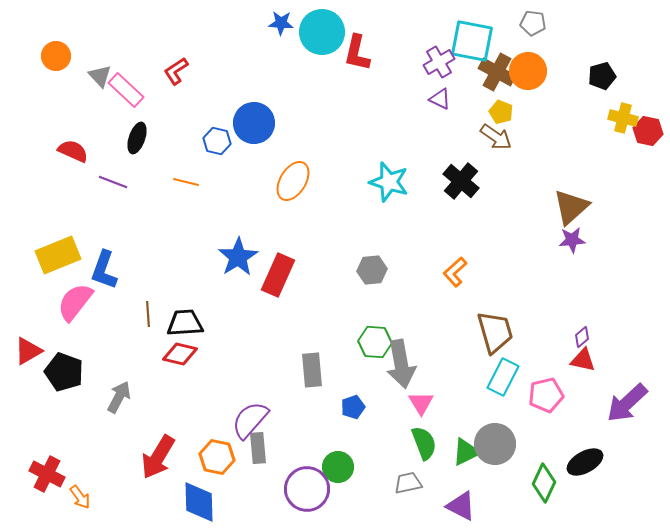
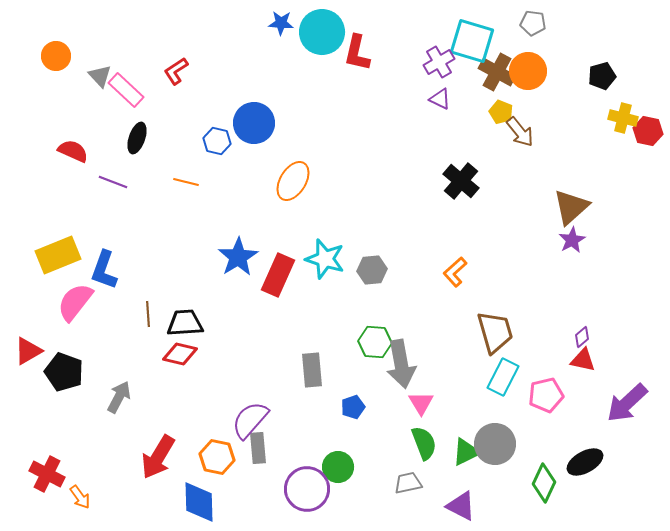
cyan square at (472, 41): rotated 6 degrees clockwise
brown arrow at (496, 137): moved 24 px right, 5 px up; rotated 16 degrees clockwise
cyan star at (389, 182): moved 64 px left, 77 px down
purple star at (572, 240): rotated 24 degrees counterclockwise
